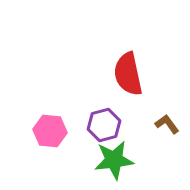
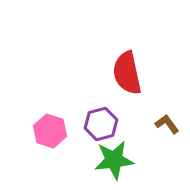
red semicircle: moved 1 px left, 1 px up
purple hexagon: moved 3 px left, 1 px up
pink hexagon: rotated 12 degrees clockwise
